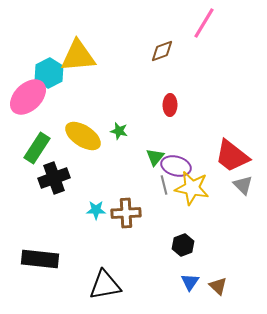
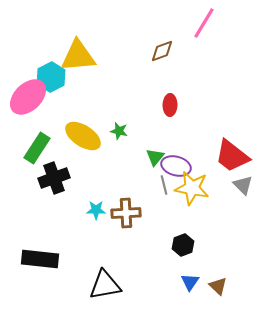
cyan hexagon: moved 2 px right, 4 px down
